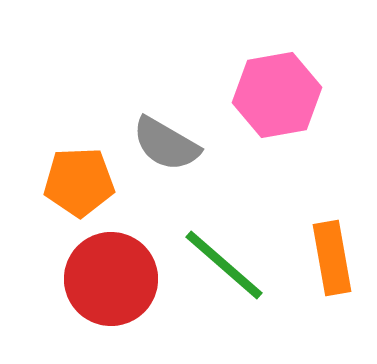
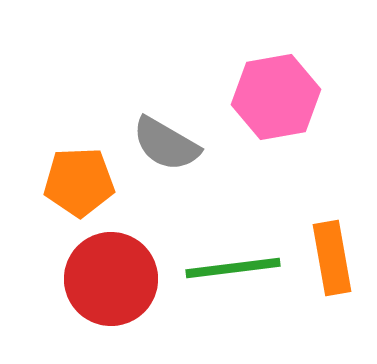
pink hexagon: moved 1 px left, 2 px down
green line: moved 9 px right, 3 px down; rotated 48 degrees counterclockwise
